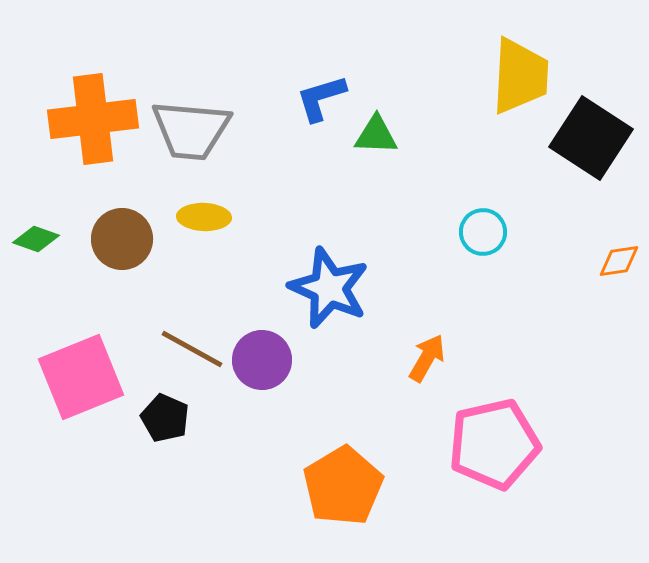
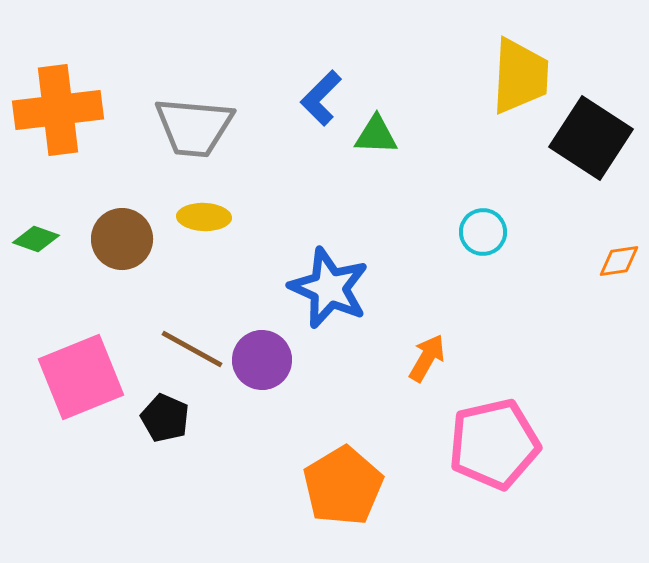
blue L-shape: rotated 28 degrees counterclockwise
orange cross: moved 35 px left, 9 px up
gray trapezoid: moved 3 px right, 3 px up
